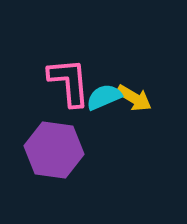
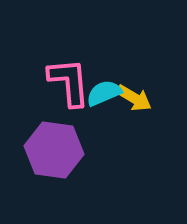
cyan semicircle: moved 4 px up
